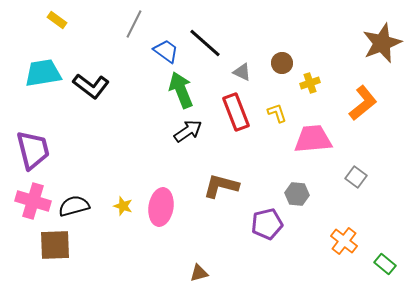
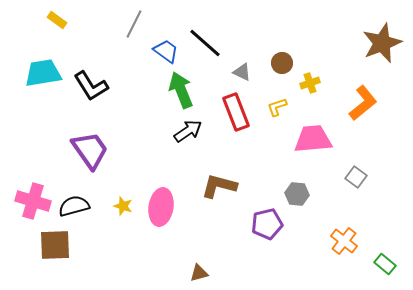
black L-shape: rotated 21 degrees clockwise
yellow L-shape: moved 6 px up; rotated 90 degrees counterclockwise
purple trapezoid: moved 57 px right; rotated 21 degrees counterclockwise
brown L-shape: moved 2 px left
